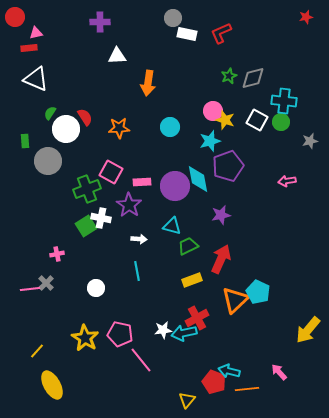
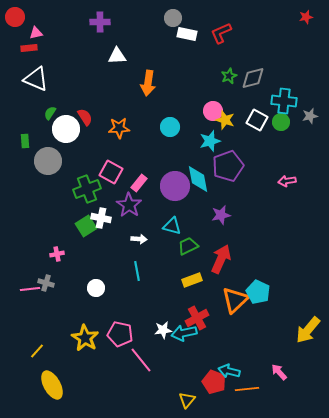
gray star at (310, 141): moved 25 px up
pink rectangle at (142, 182): moved 3 px left, 1 px down; rotated 48 degrees counterclockwise
gray cross at (46, 283): rotated 28 degrees counterclockwise
